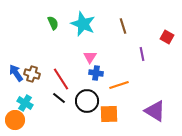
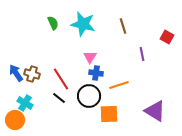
cyan star: rotated 10 degrees counterclockwise
black circle: moved 2 px right, 5 px up
